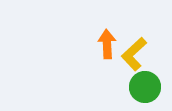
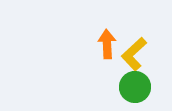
green circle: moved 10 px left
